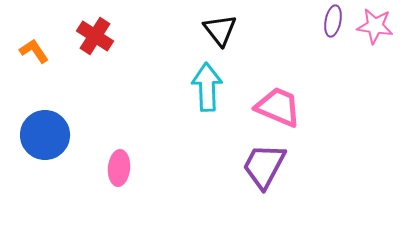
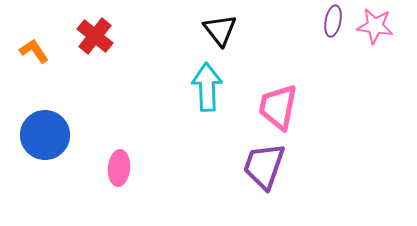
red cross: rotated 6 degrees clockwise
pink trapezoid: rotated 102 degrees counterclockwise
purple trapezoid: rotated 9 degrees counterclockwise
